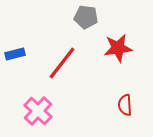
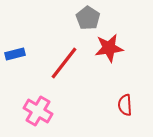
gray pentagon: moved 2 px right, 1 px down; rotated 25 degrees clockwise
red star: moved 9 px left
red line: moved 2 px right
pink cross: rotated 12 degrees counterclockwise
